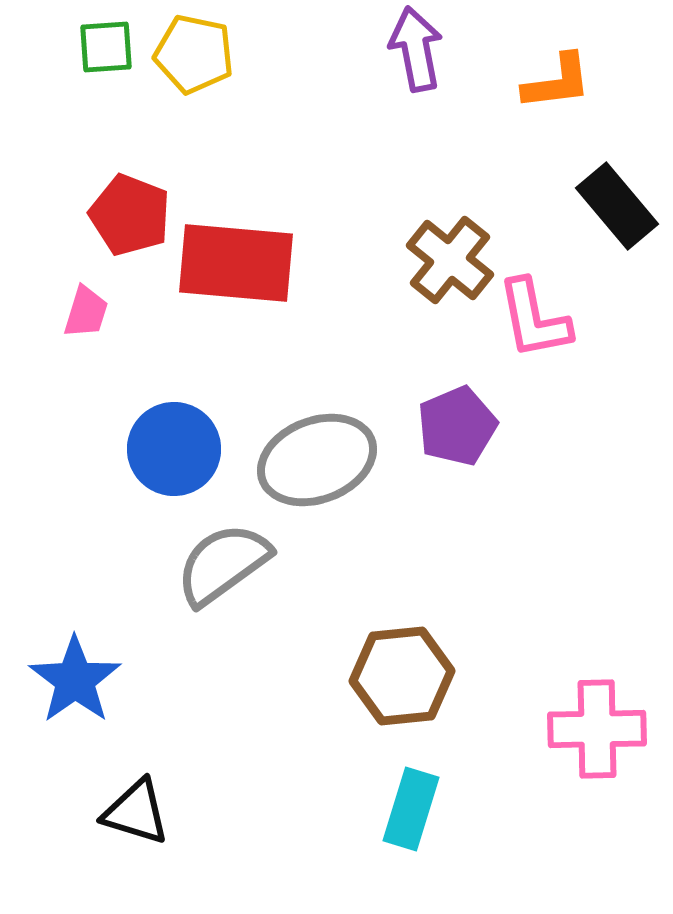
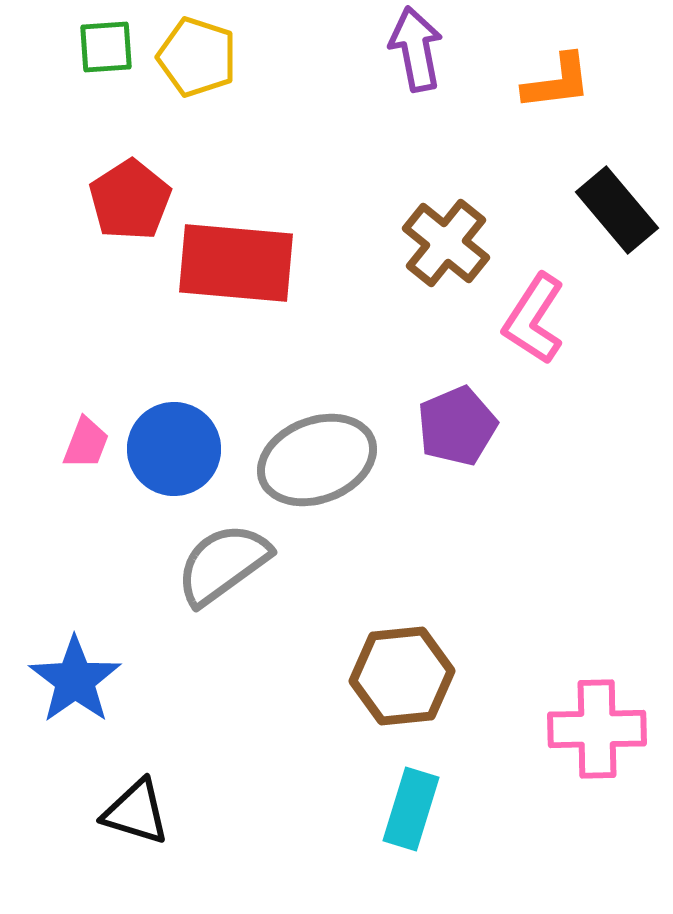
yellow pentagon: moved 3 px right, 3 px down; rotated 6 degrees clockwise
black rectangle: moved 4 px down
red pentagon: moved 15 px up; rotated 18 degrees clockwise
brown cross: moved 4 px left, 17 px up
pink trapezoid: moved 131 px down; rotated 4 degrees clockwise
pink L-shape: rotated 44 degrees clockwise
